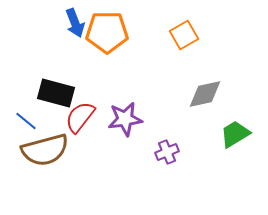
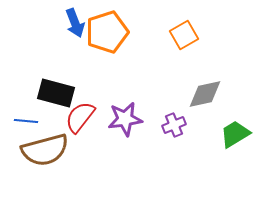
orange pentagon: rotated 18 degrees counterclockwise
blue line: rotated 35 degrees counterclockwise
purple cross: moved 7 px right, 27 px up
